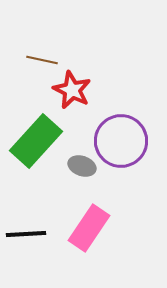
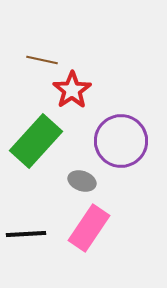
red star: rotated 12 degrees clockwise
gray ellipse: moved 15 px down
